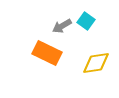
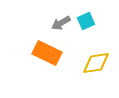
cyan square: rotated 30 degrees clockwise
gray arrow: moved 1 px left, 3 px up
